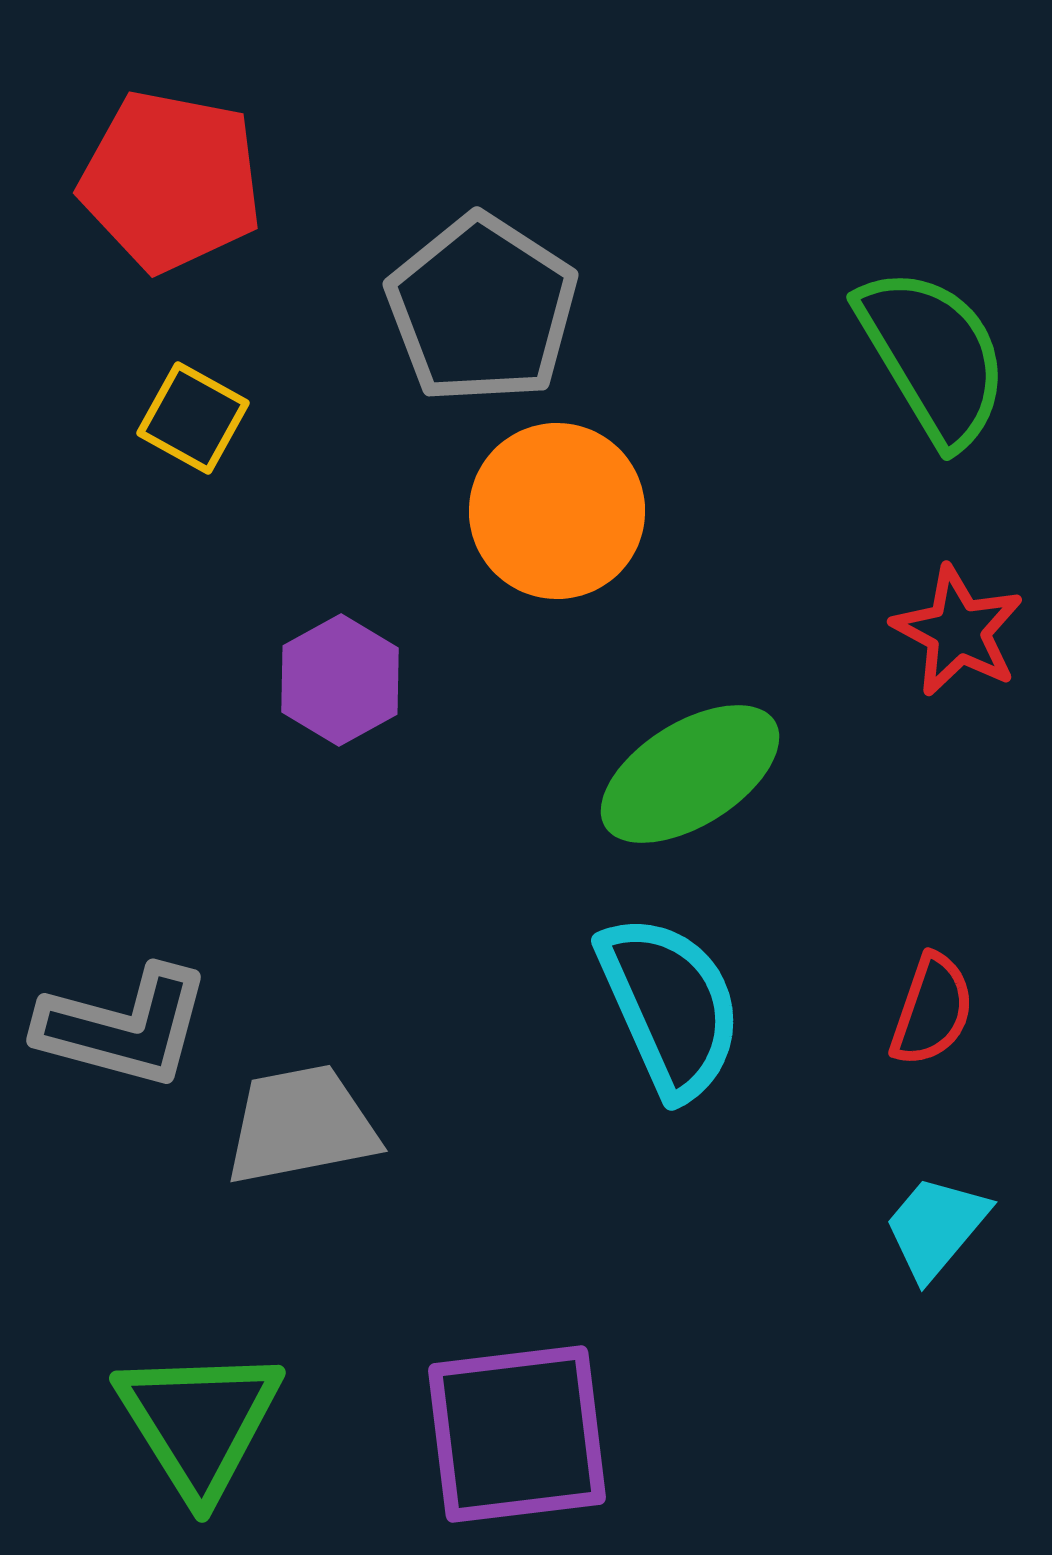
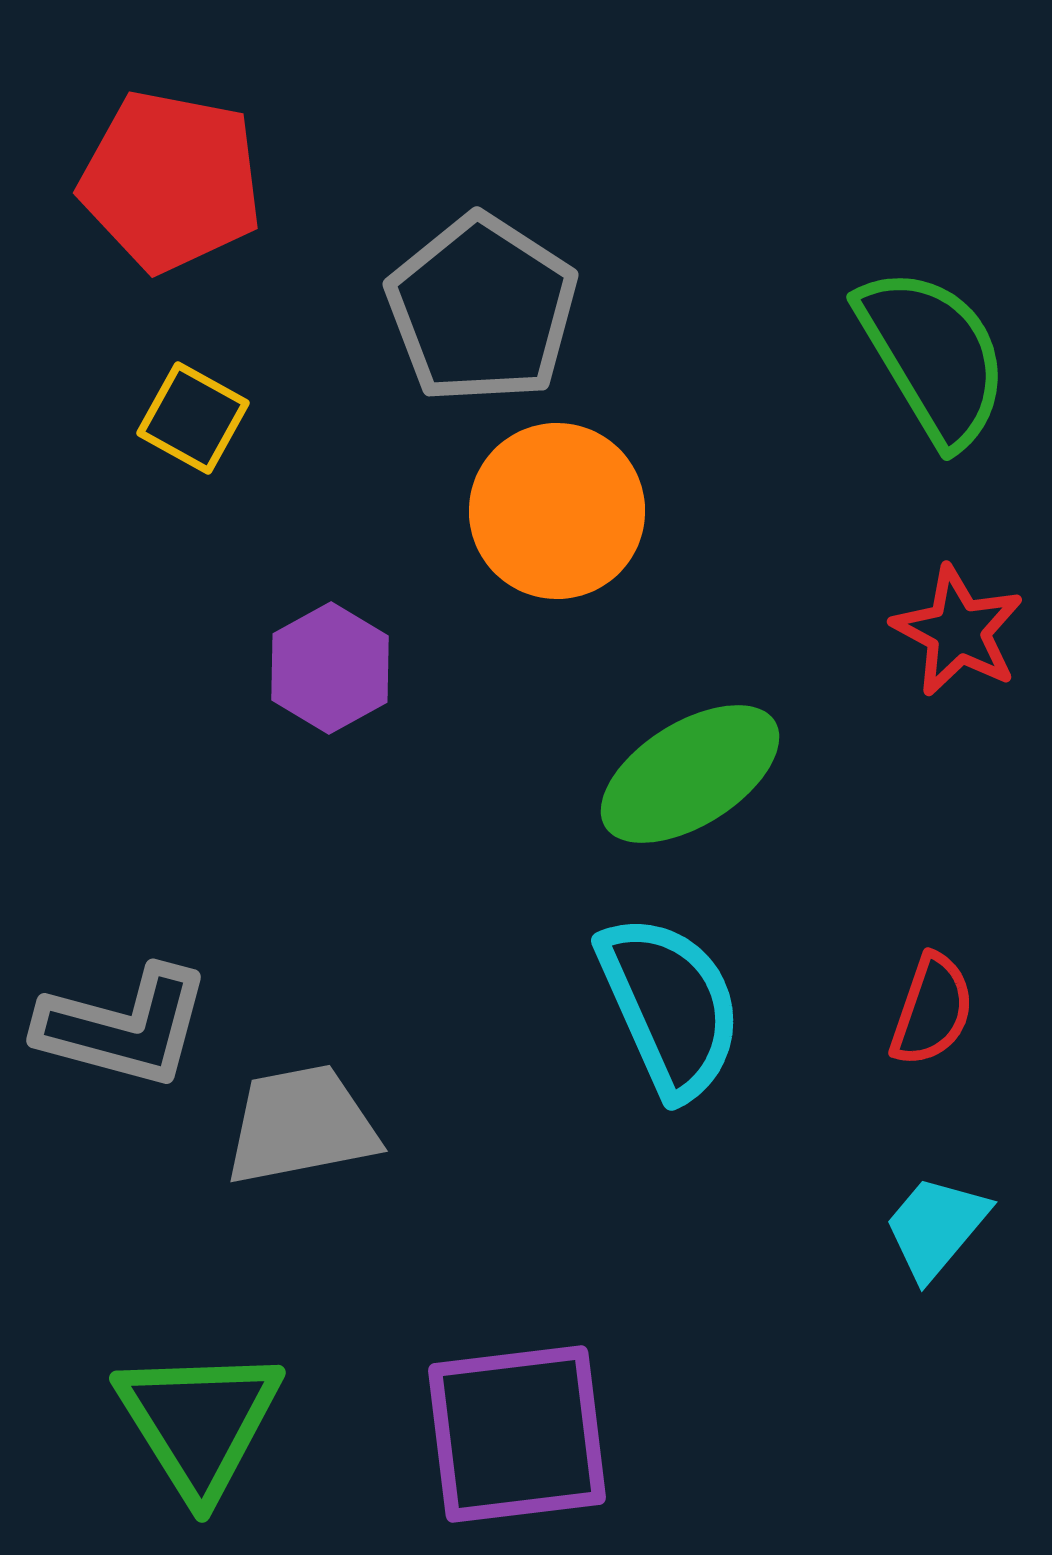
purple hexagon: moved 10 px left, 12 px up
